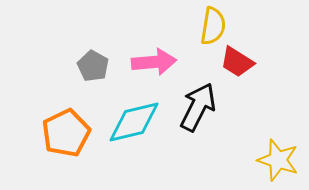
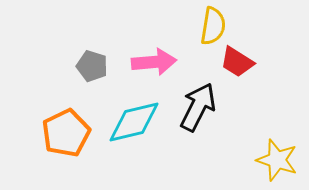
gray pentagon: moved 1 px left; rotated 12 degrees counterclockwise
yellow star: moved 1 px left
